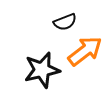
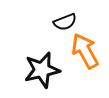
orange arrow: rotated 81 degrees counterclockwise
